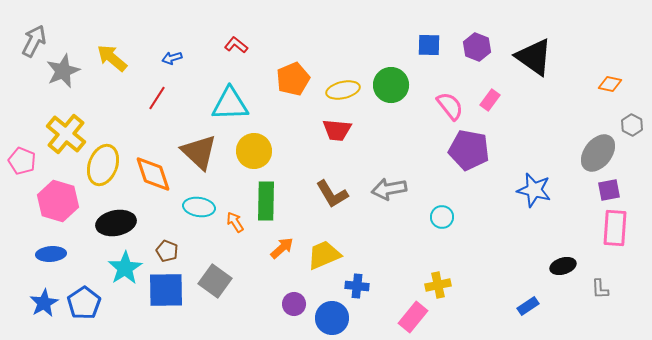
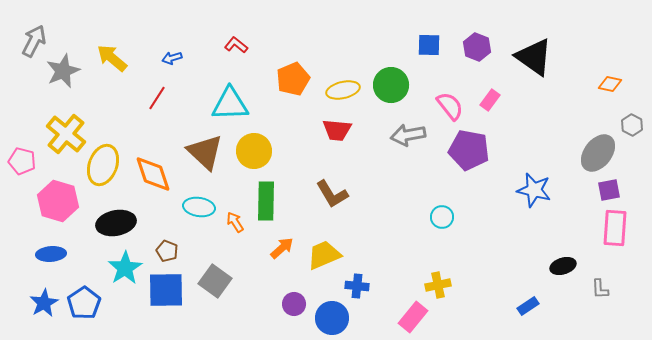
brown triangle at (199, 152): moved 6 px right
pink pentagon at (22, 161): rotated 8 degrees counterclockwise
gray arrow at (389, 189): moved 19 px right, 54 px up
